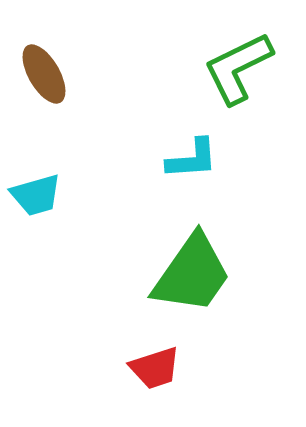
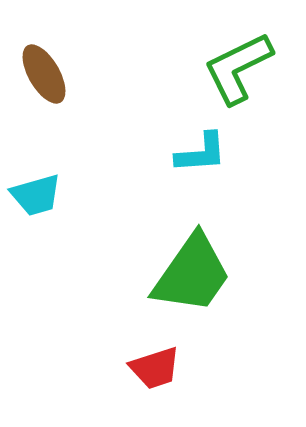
cyan L-shape: moved 9 px right, 6 px up
